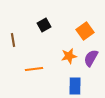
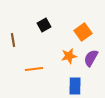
orange square: moved 2 px left, 1 px down
